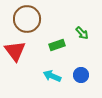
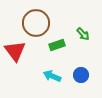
brown circle: moved 9 px right, 4 px down
green arrow: moved 1 px right, 1 px down
